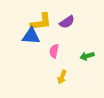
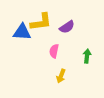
purple semicircle: moved 5 px down
blue triangle: moved 9 px left, 4 px up
green arrow: rotated 112 degrees clockwise
yellow arrow: moved 1 px left, 1 px up
